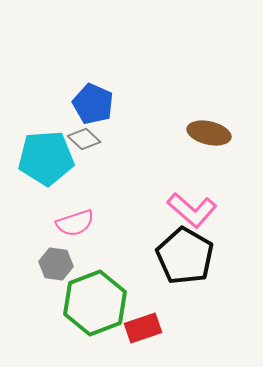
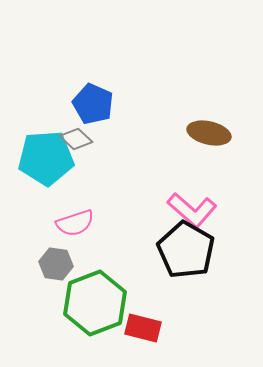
gray diamond: moved 8 px left
black pentagon: moved 1 px right, 6 px up
red rectangle: rotated 33 degrees clockwise
